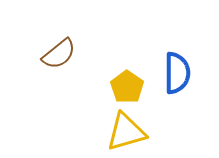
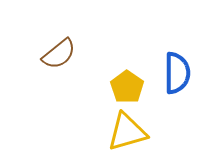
yellow triangle: moved 1 px right
